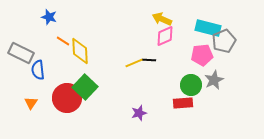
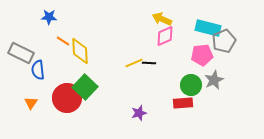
blue star: rotated 14 degrees counterclockwise
black line: moved 3 px down
